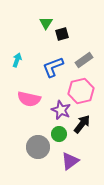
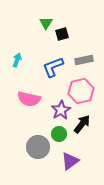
gray rectangle: rotated 24 degrees clockwise
purple star: rotated 18 degrees clockwise
